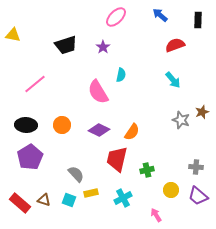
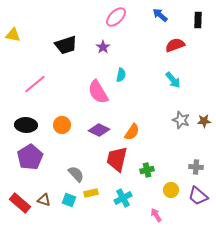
brown star: moved 2 px right, 9 px down; rotated 16 degrees clockwise
